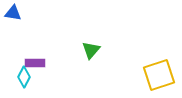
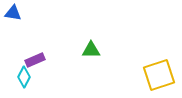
green triangle: rotated 48 degrees clockwise
purple rectangle: moved 3 px up; rotated 24 degrees counterclockwise
